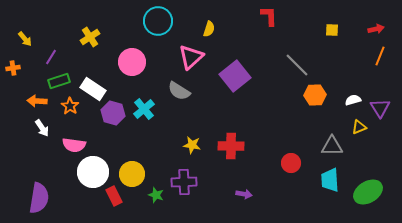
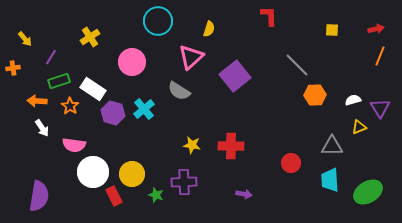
purple semicircle: moved 2 px up
